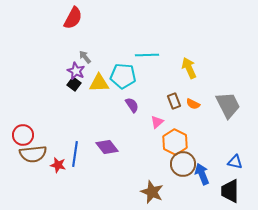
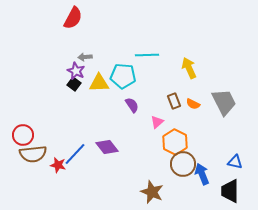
gray arrow: rotated 56 degrees counterclockwise
gray trapezoid: moved 4 px left, 3 px up
blue line: rotated 35 degrees clockwise
